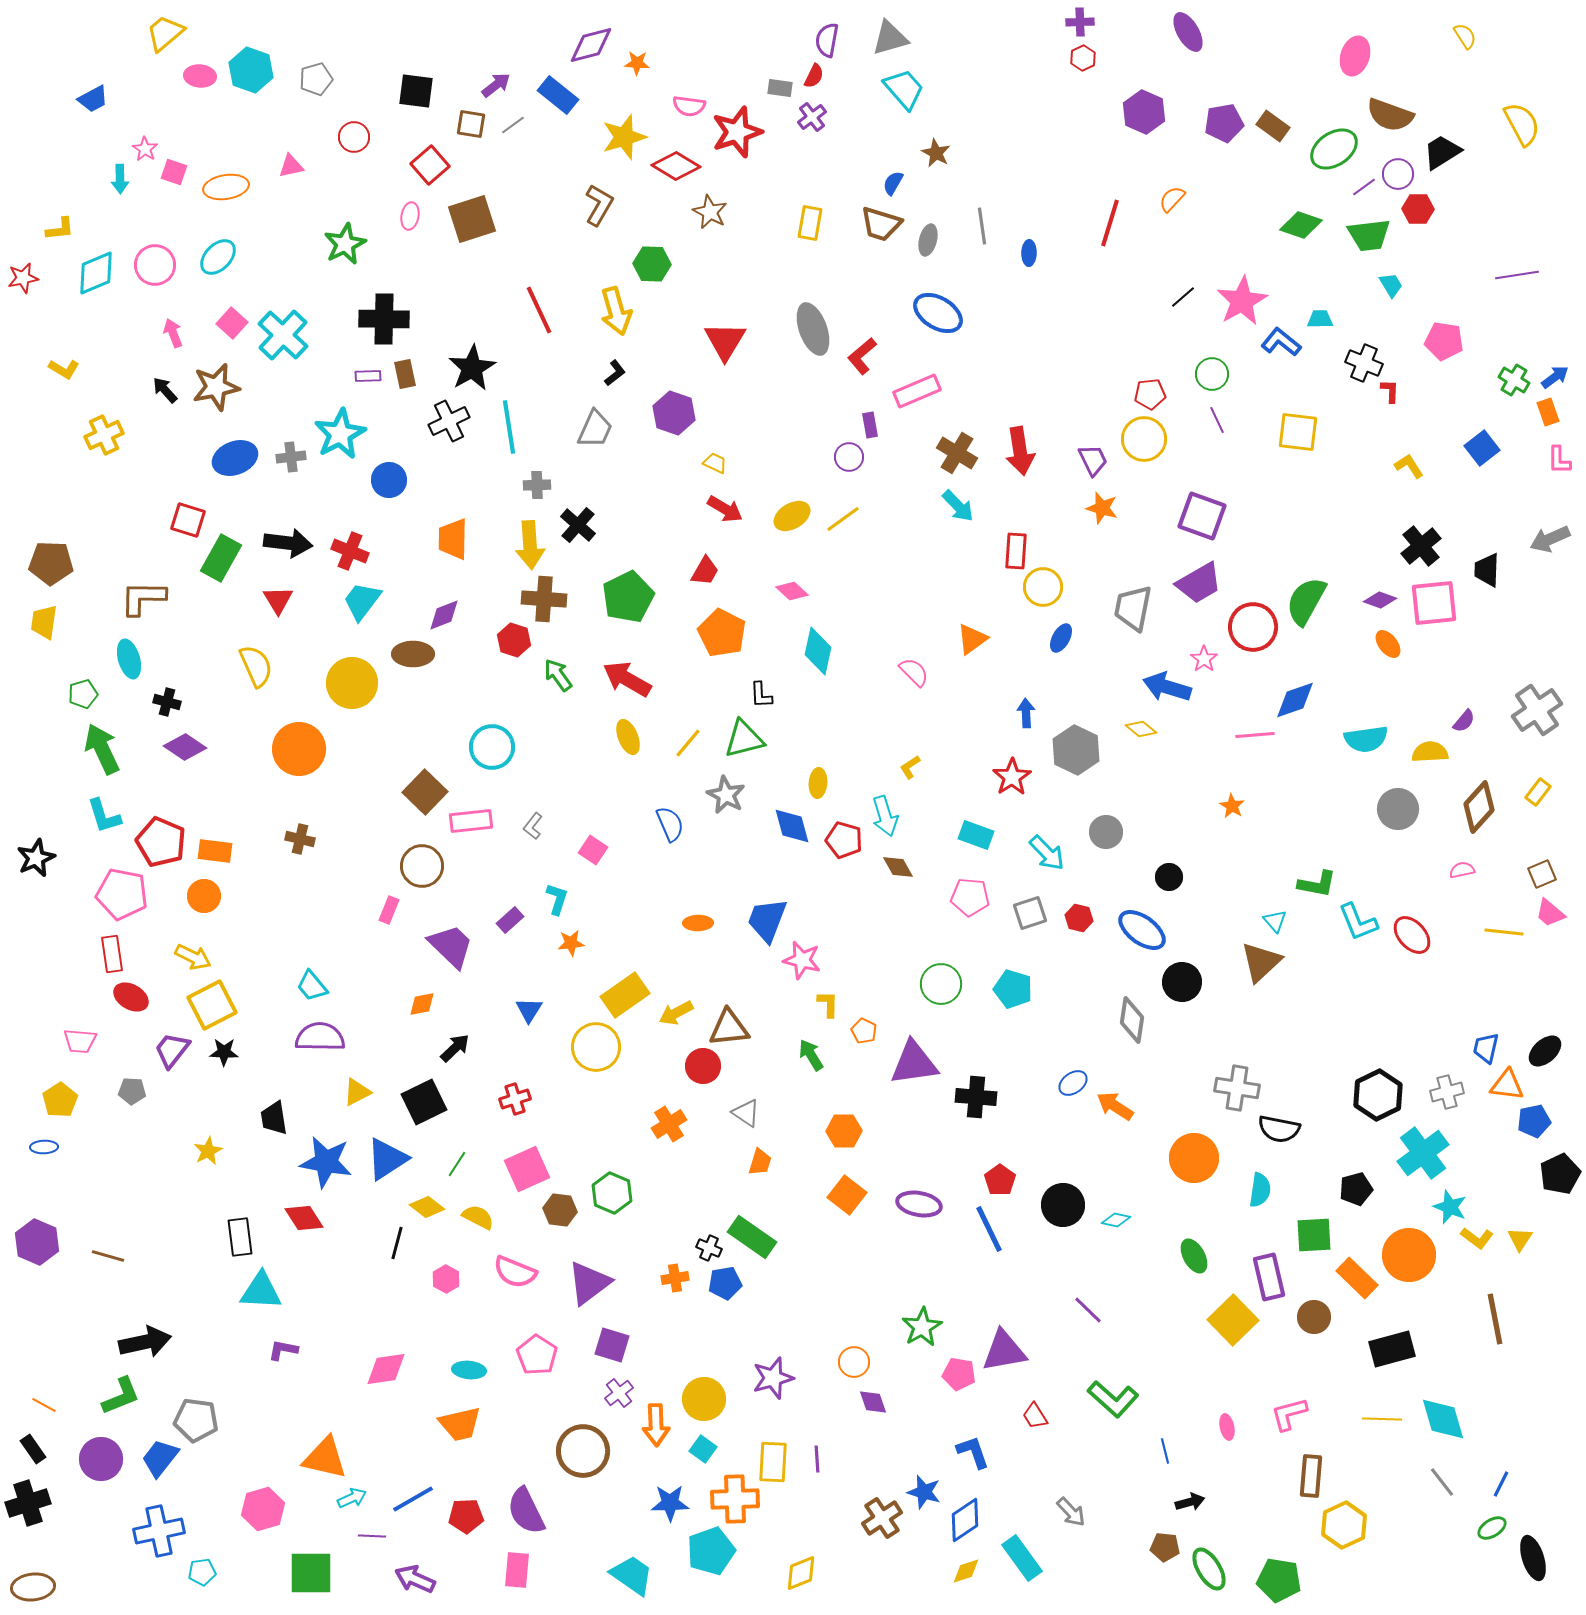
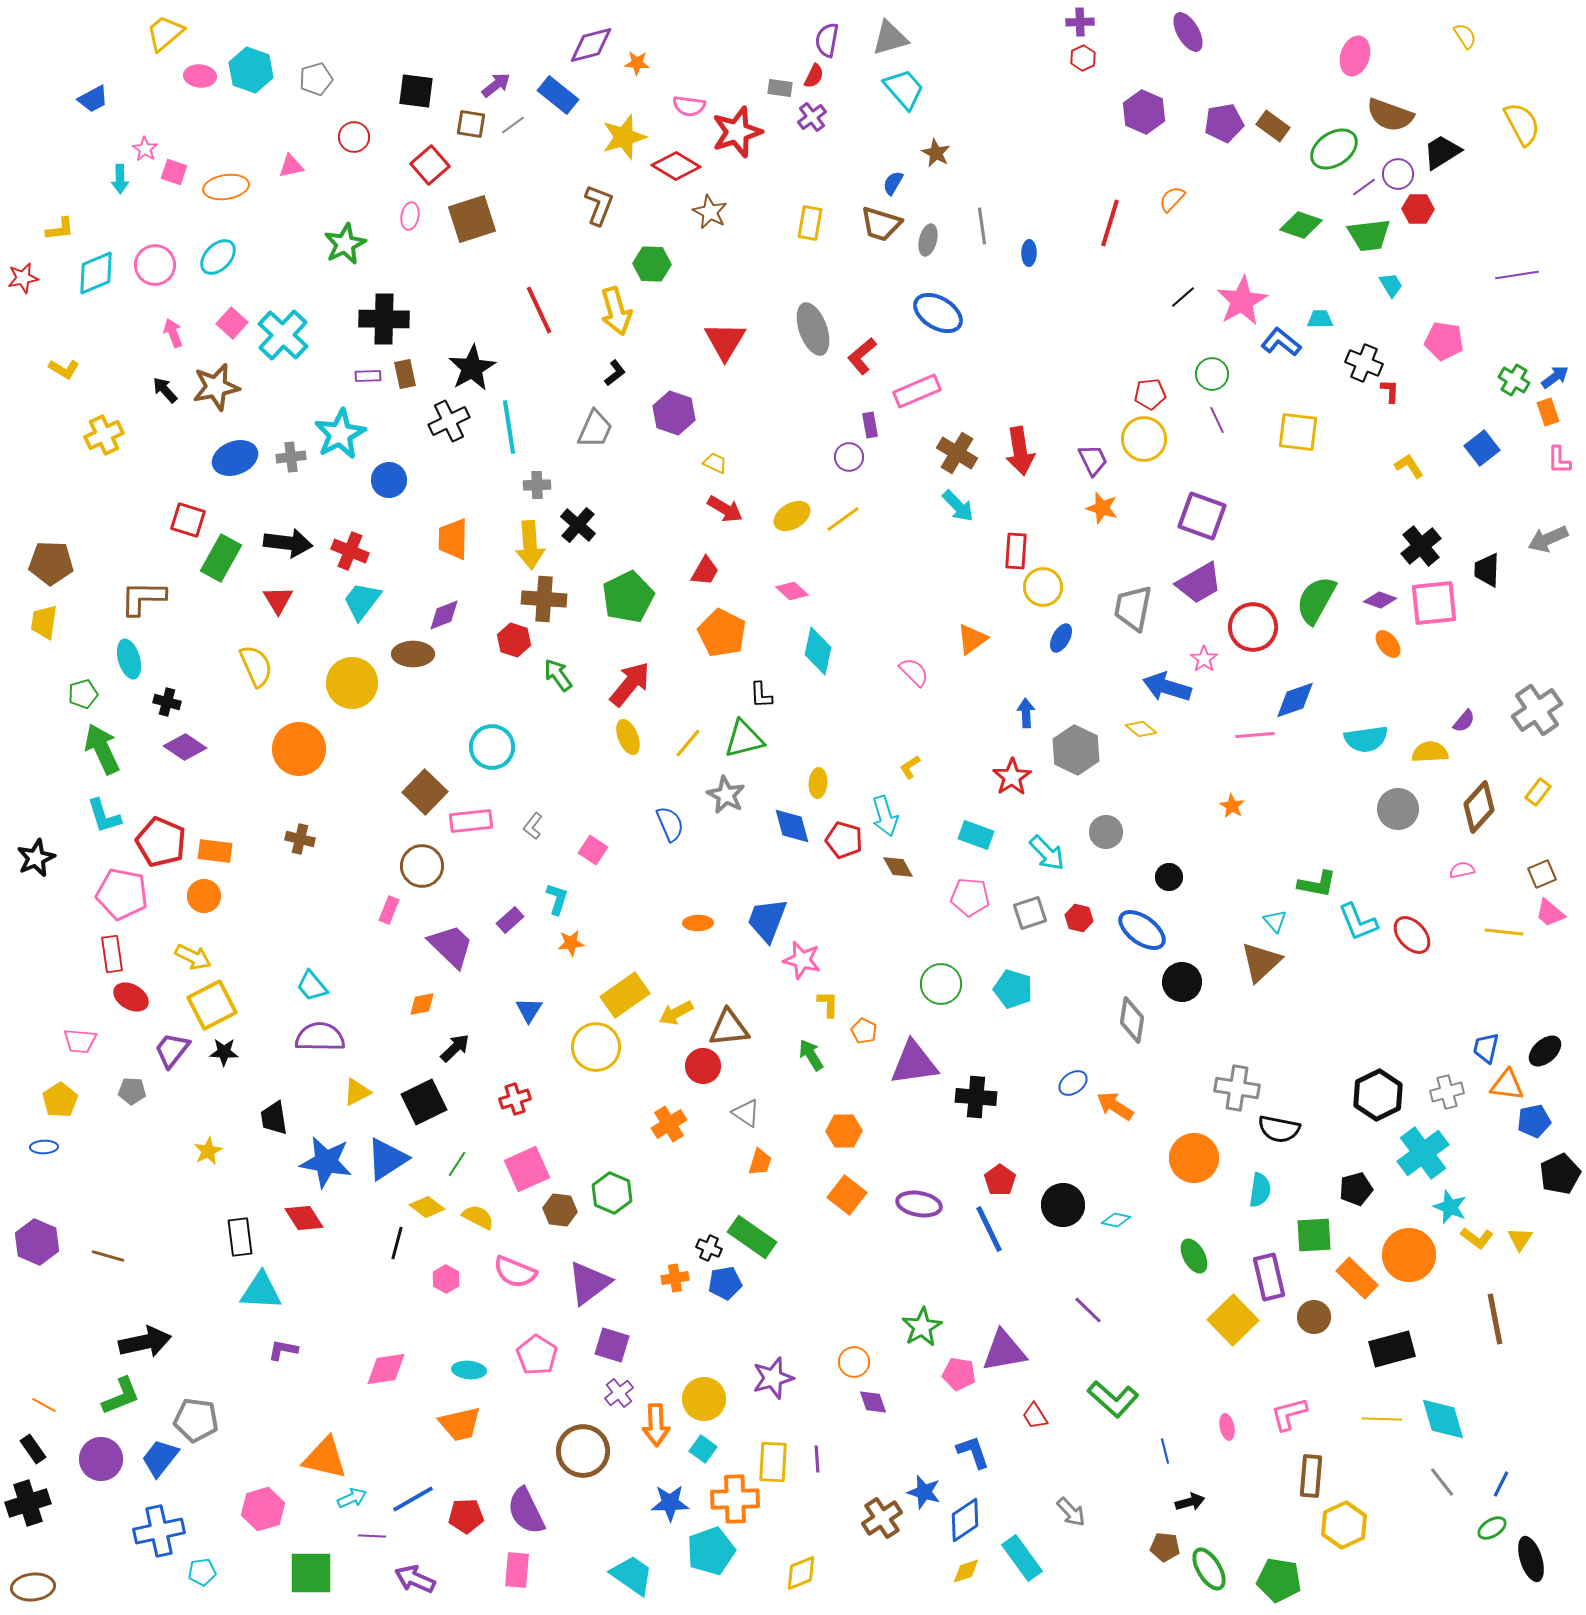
brown L-shape at (599, 205): rotated 9 degrees counterclockwise
gray arrow at (1550, 539): moved 2 px left
green semicircle at (1306, 601): moved 10 px right, 1 px up
red arrow at (627, 679): moved 3 px right, 5 px down; rotated 99 degrees clockwise
black ellipse at (1533, 1558): moved 2 px left, 1 px down
